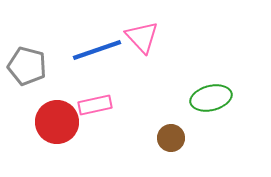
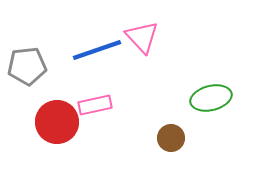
gray pentagon: rotated 21 degrees counterclockwise
